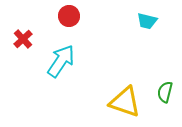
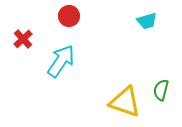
cyan trapezoid: rotated 30 degrees counterclockwise
green semicircle: moved 4 px left, 2 px up
